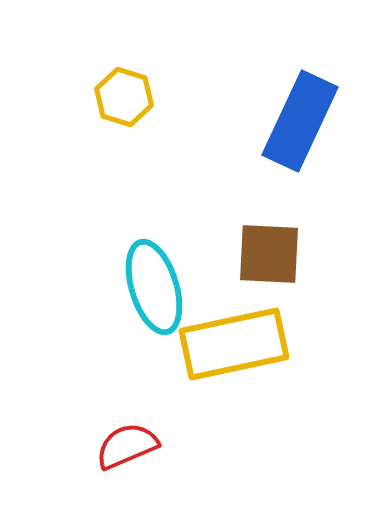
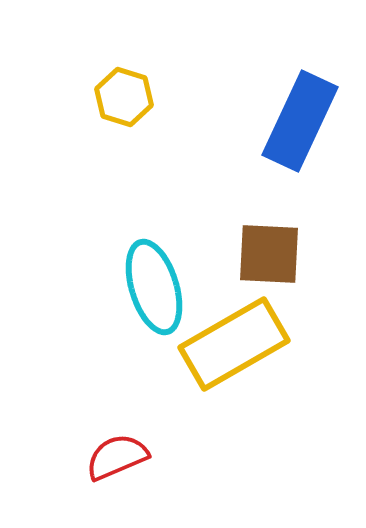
yellow rectangle: rotated 18 degrees counterclockwise
red semicircle: moved 10 px left, 11 px down
